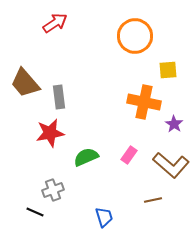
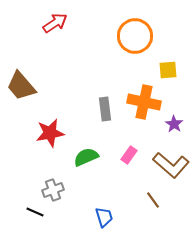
brown trapezoid: moved 4 px left, 3 px down
gray rectangle: moved 46 px right, 12 px down
brown line: rotated 66 degrees clockwise
